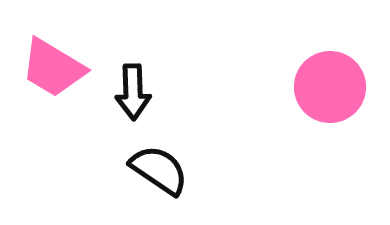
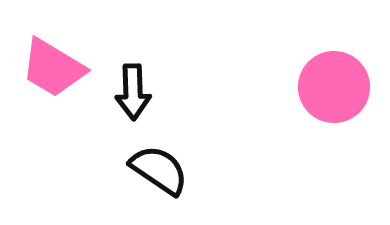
pink circle: moved 4 px right
